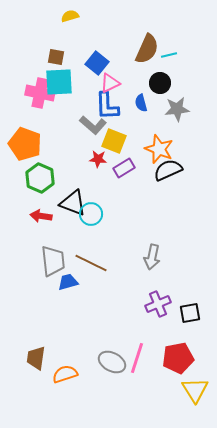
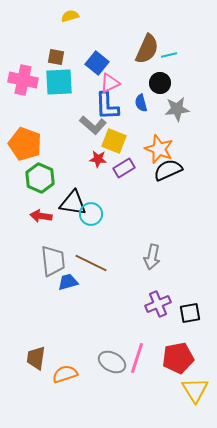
pink cross: moved 17 px left, 13 px up
black triangle: rotated 12 degrees counterclockwise
